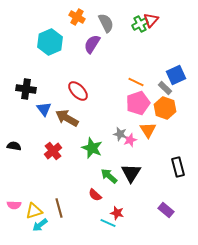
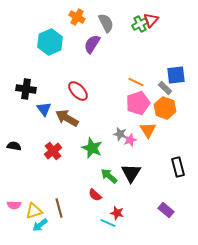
blue square: rotated 18 degrees clockwise
